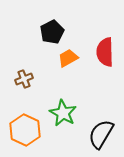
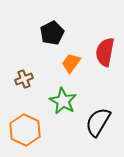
black pentagon: moved 1 px down
red semicircle: rotated 12 degrees clockwise
orange trapezoid: moved 3 px right, 5 px down; rotated 25 degrees counterclockwise
green star: moved 12 px up
black semicircle: moved 3 px left, 12 px up
